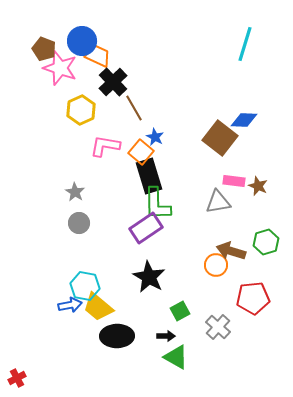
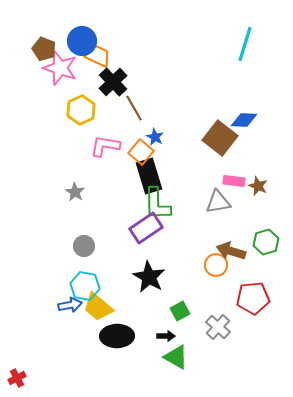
gray circle: moved 5 px right, 23 px down
